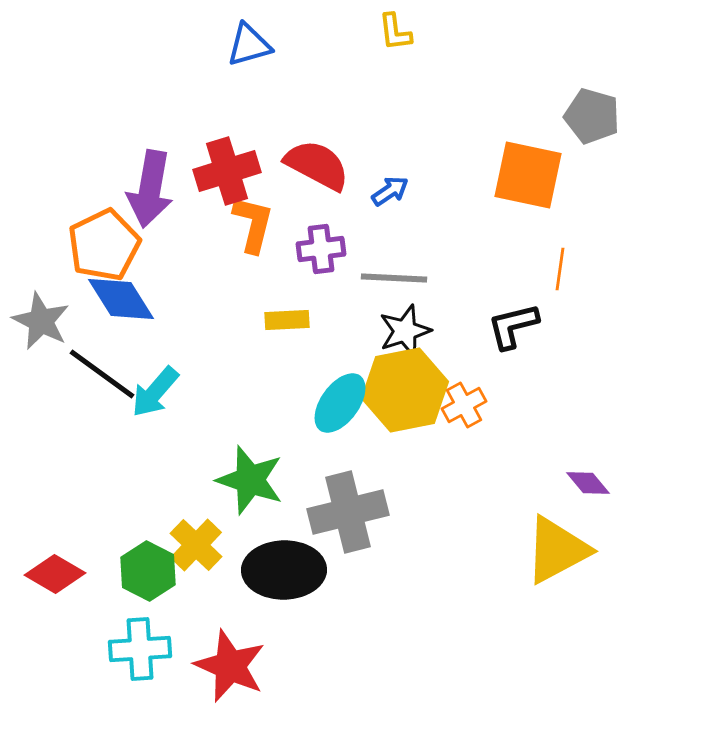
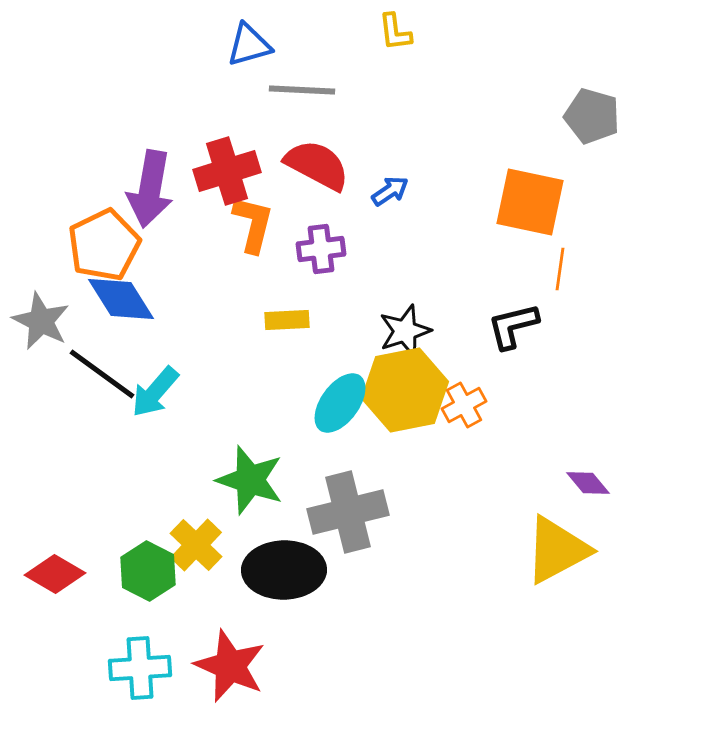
orange square: moved 2 px right, 27 px down
gray line: moved 92 px left, 188 px up
cyan cross: moved 19 px down
